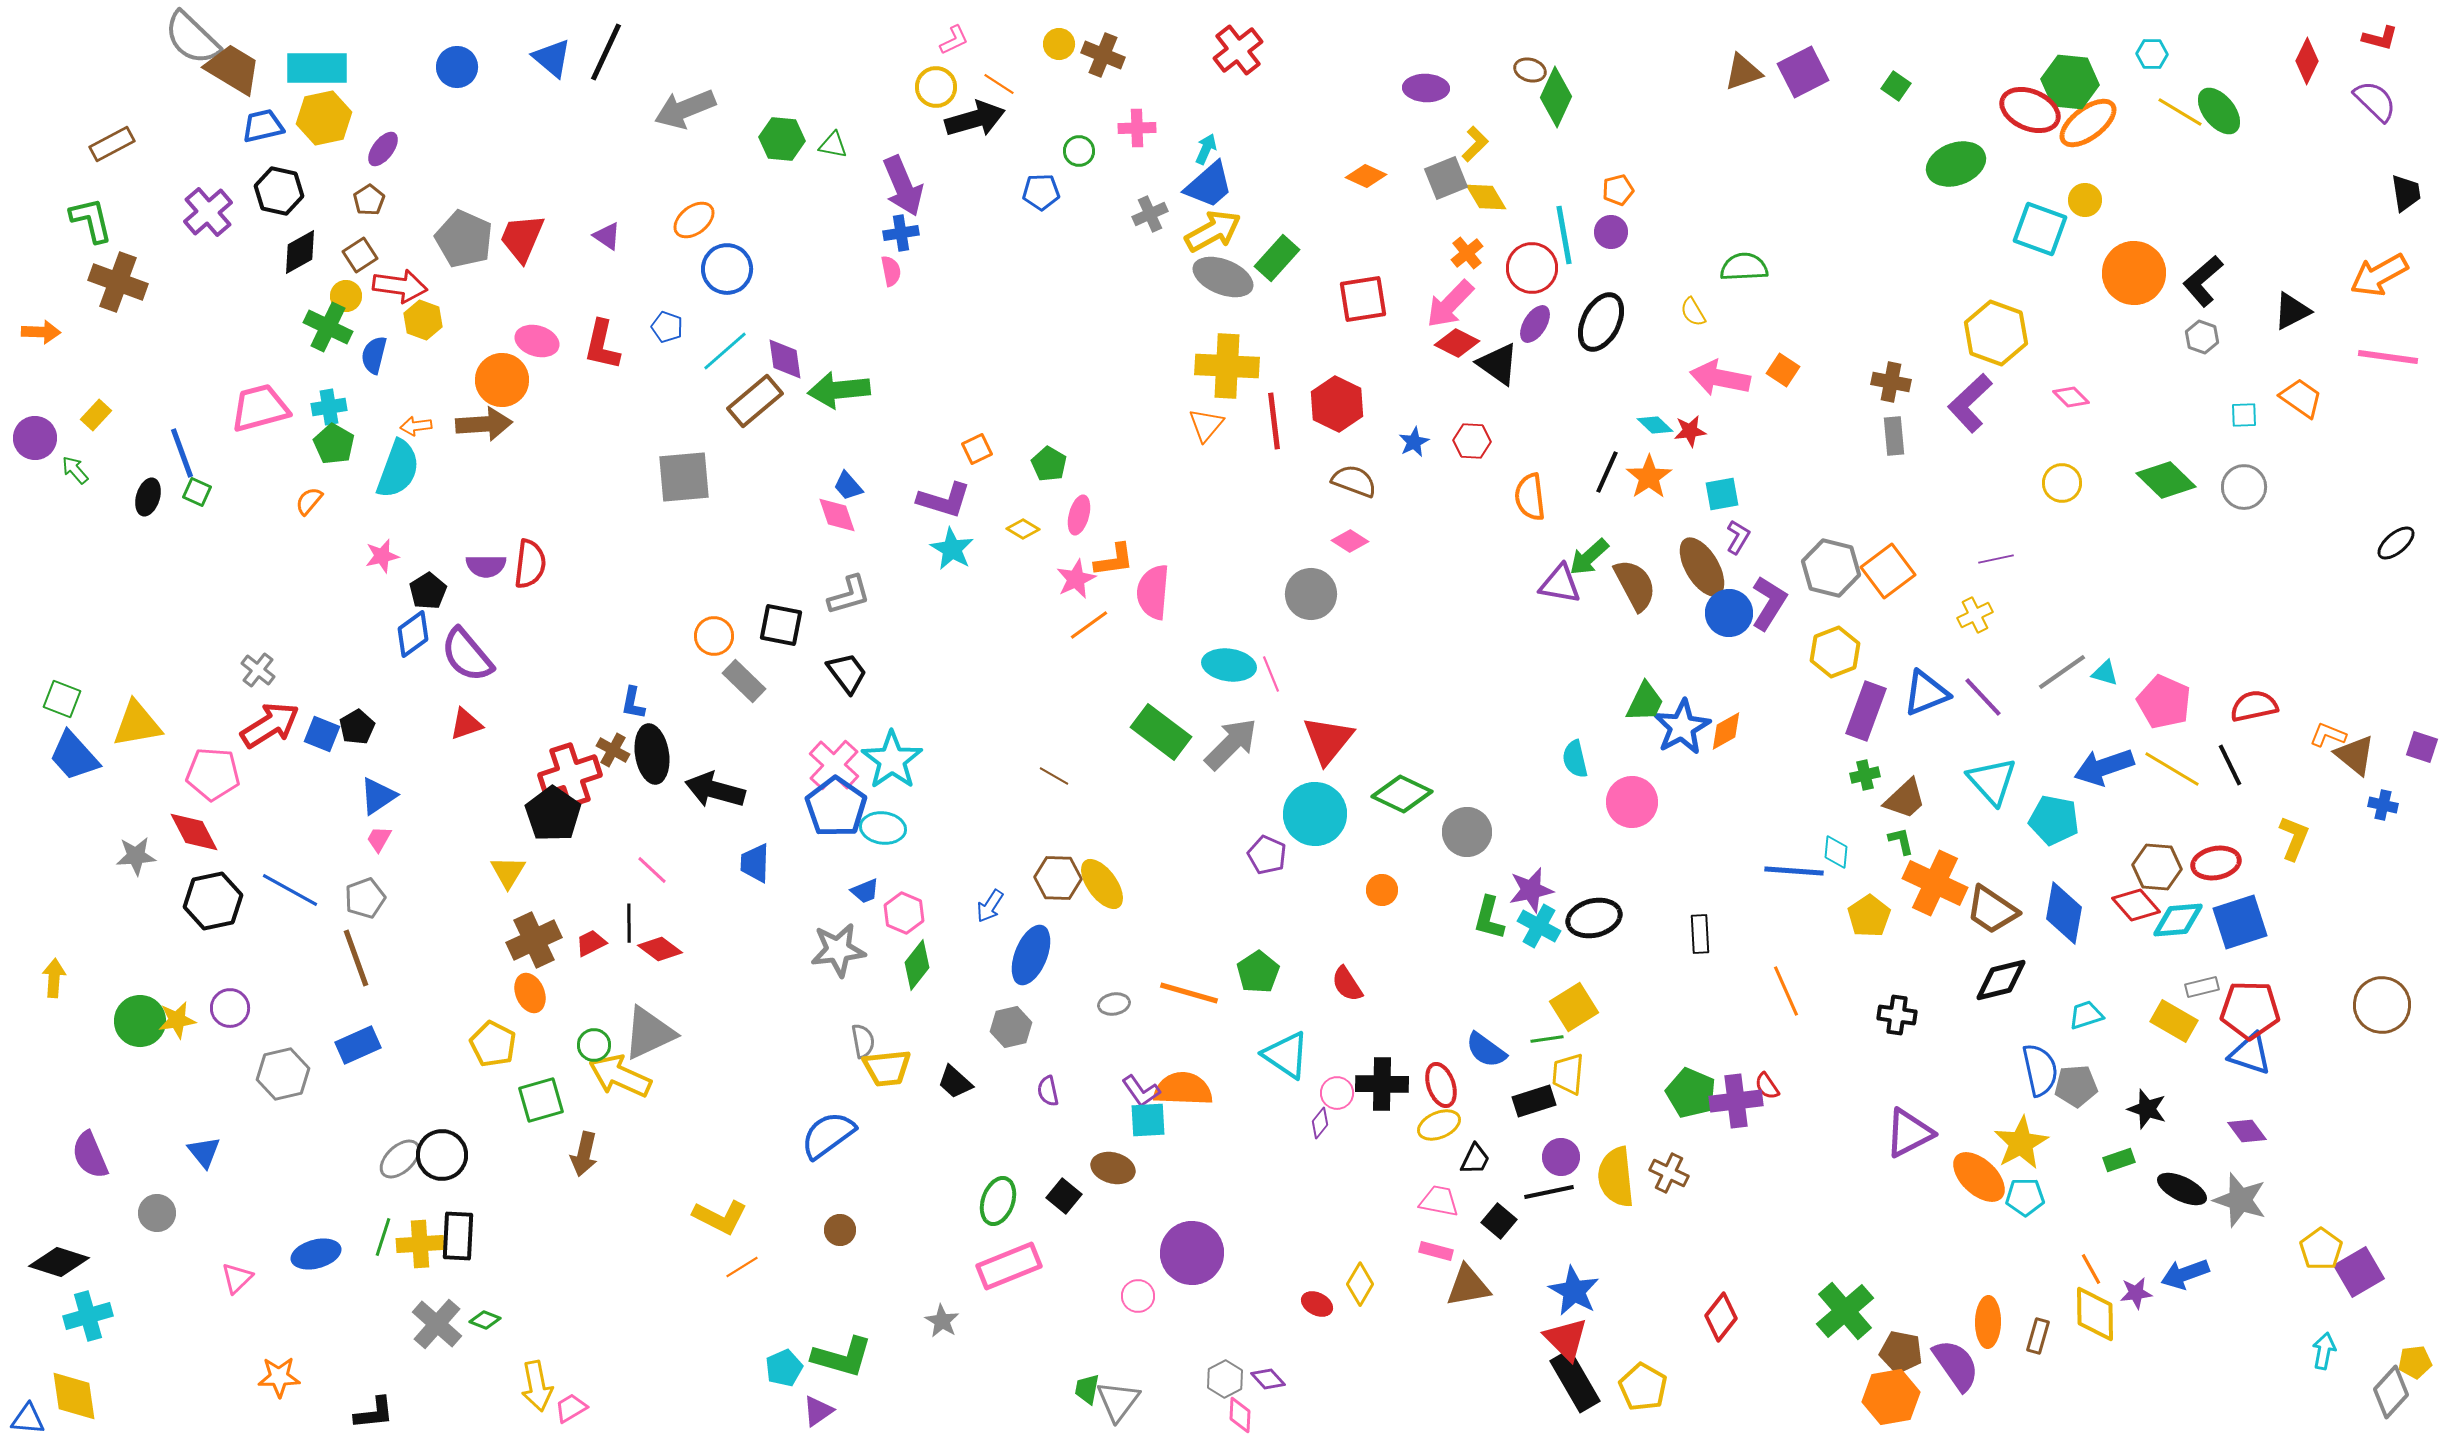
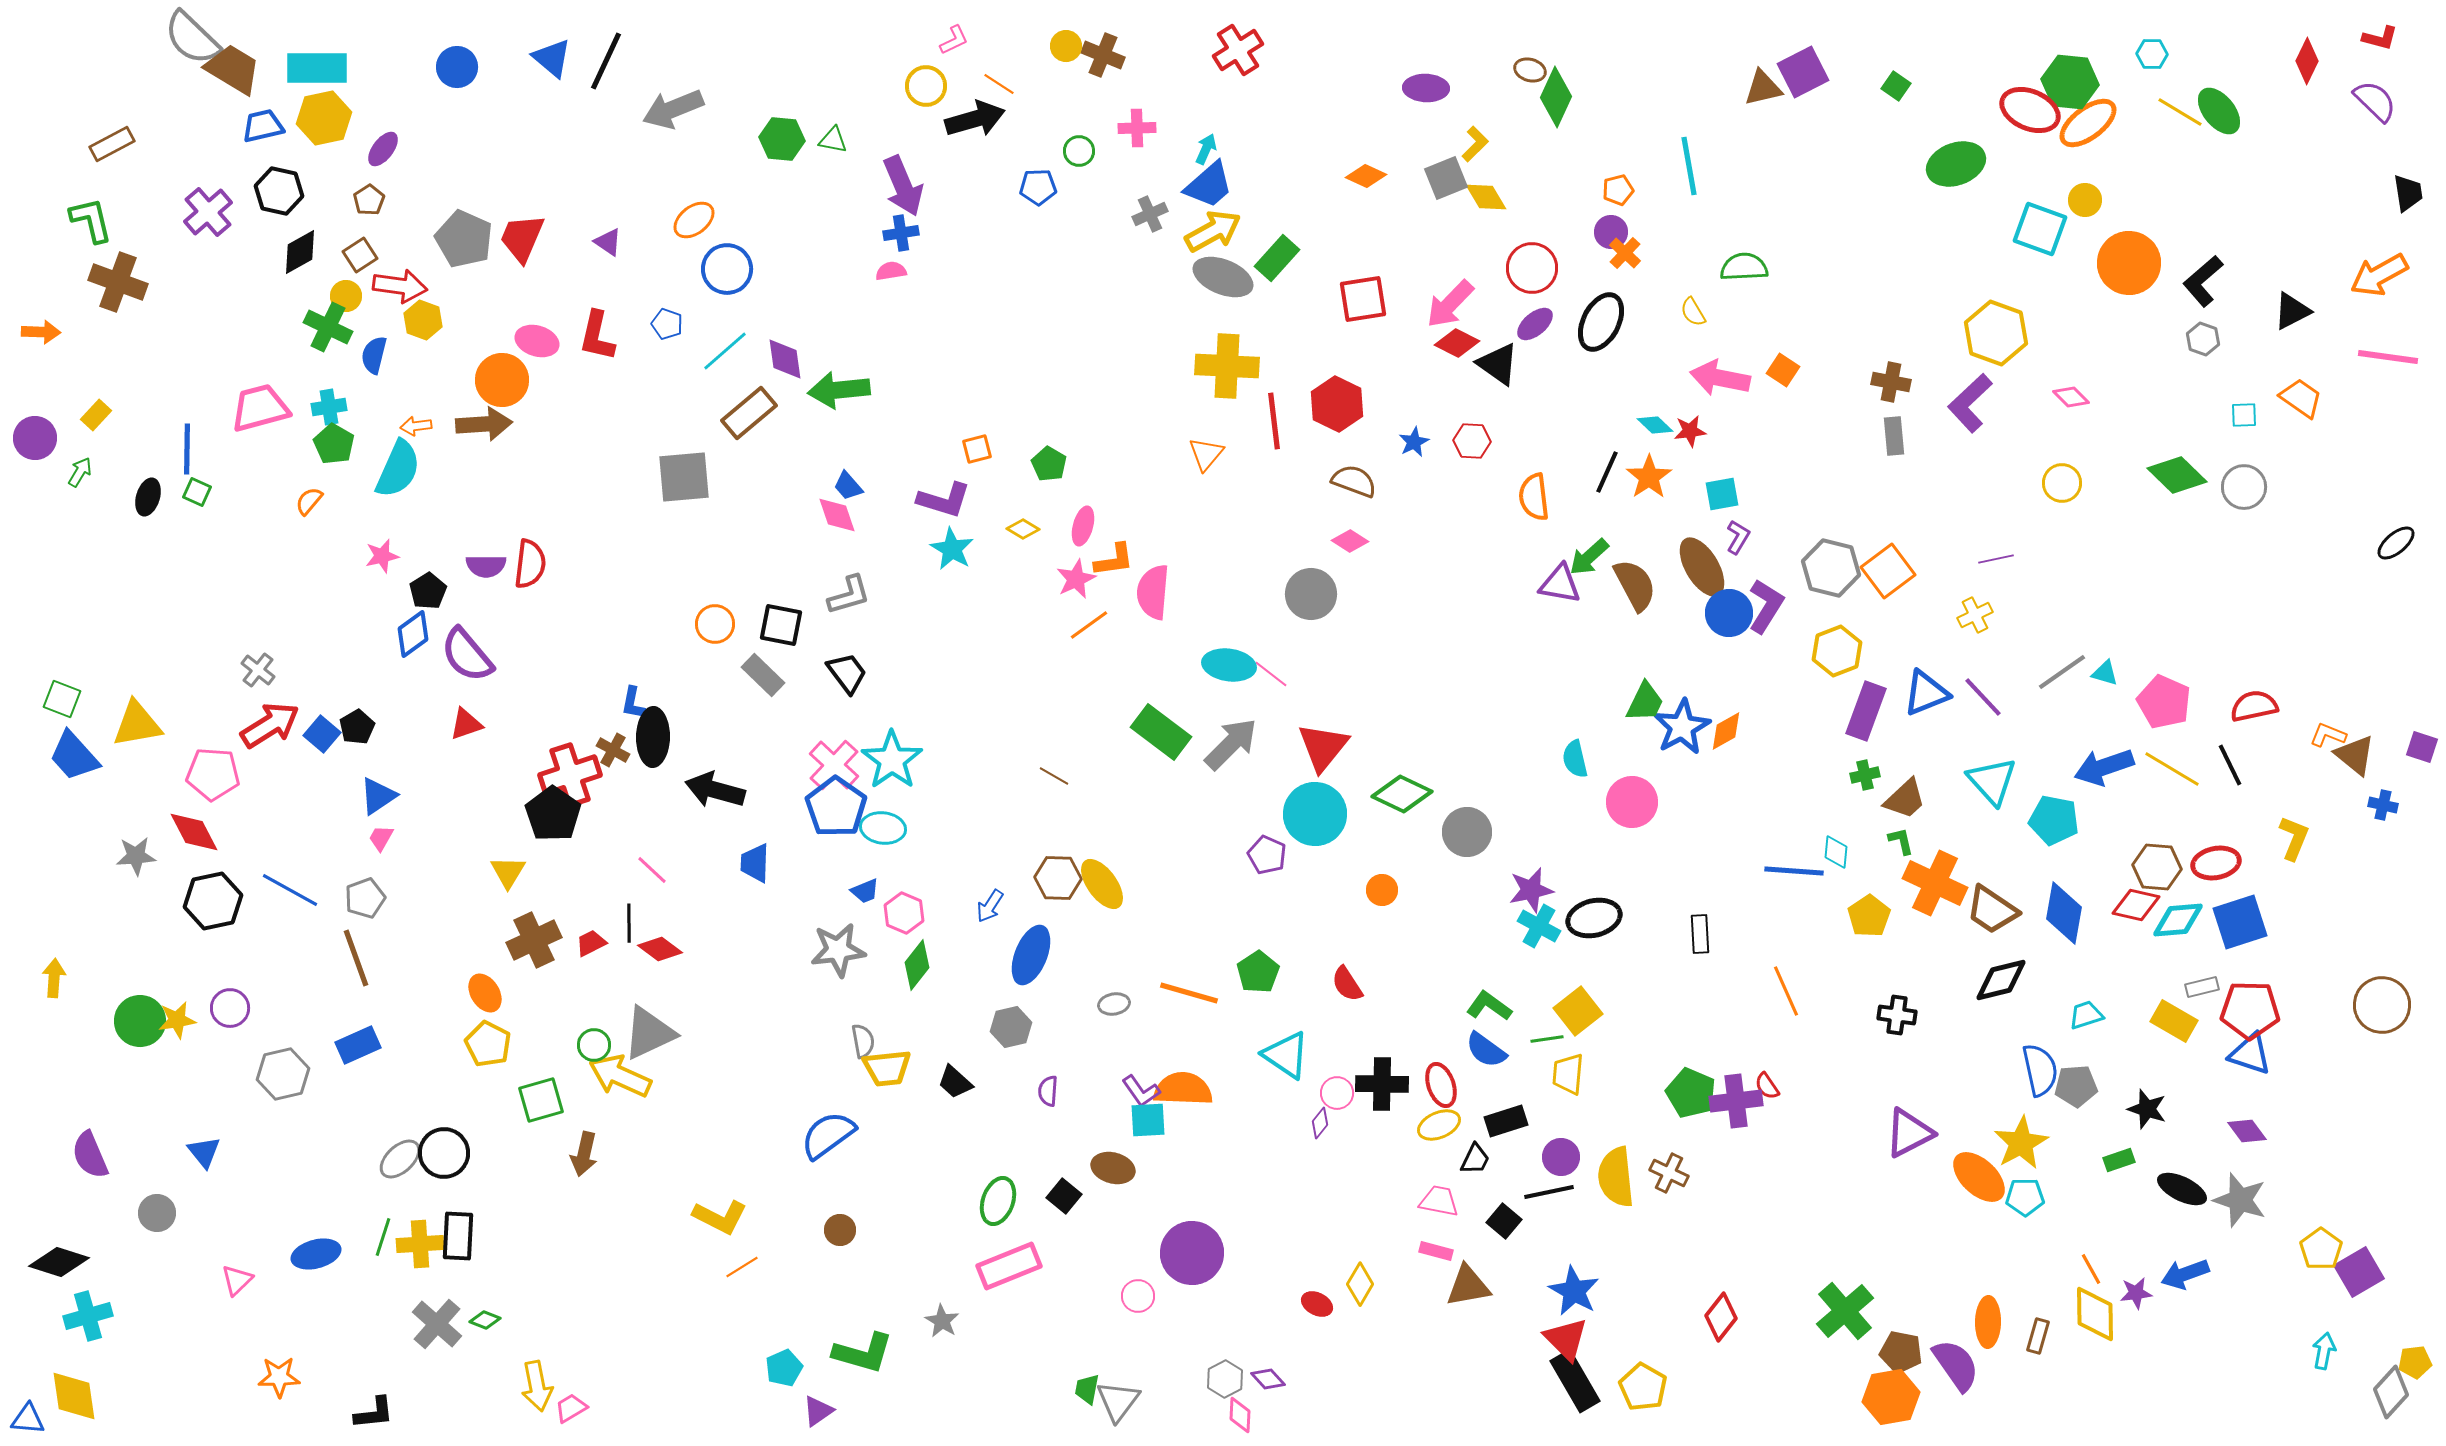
yellow circle at (1059, 44): moved 7 px right, 2 px down
red cross at (1238, 50): rotated 6 degrees clockwise
black line at (606, 52): moved 9 px down
brown triangle at (1743, 72): moved 20 px right, 16 px down; rotated 6 degrees clockwise
yellow circle at (936, 87): moved 10 px left, 1 px up
gray arrow at (685, 109): moved 12 px left
green triangle at (833, 145): moved 5 px up
blue pentagon at (1041, 192): moved 3 px left, 5 px up
black trapezoid at (2406, 193): moved 2 px right
cyan line at (1564, 235): moved 125 px right, 69 px up
purple triangle at (607, 236): moved 1 px right, 6 px down
orange cross at (1467, 253): moved 158 px right; rotated 8 degrees counterclockwise
pink semicircle at (891, 271): rotated 88 degrees counterclockwise
orange circle at (2134, 273): moved 5 px left, 10 px up
purple ellipse at (1535, 324): rotated 18 degrees clockwise
blue pentagon at (667, 327): moved 3 px up
gray hexagon at (2202, 337): moved 1 px right, 2 px down
red L-shape at (602, 345): moved 5 px left, 9 px up
brown rectangle at (755, 401): moved 6 px left, 12 px down
orange triangle at (1206, 425): moved 29 px down
orange square at (977, 449): rotated 12 degrees clockwise
blue line at (182, 453): moved 5 px right, 4 px up; rotated 21 degrees clockwise
cyan semicircle at (398, 469): rotated 4 degrees clockwise
green arrow at (75, 470): moved 5 px right, 2 px down; rotated 72 degrees clockwise
green diamond at (2166, 480): moved 11 px right, 5 px up
orange semicircle at (1530, 497): moved 4 px right
pink ellipse at (1079, 515): moved 4 px right, 11 px down
purple L-shape at (1769, 603): moved 3 px left, 3 px down
orange circle at (714, 636): moved 1 px right, 12 px up
yellow hexagon at (1835, 652): moved 2 px right, 1 px up
pink line at (1271, 674): rotated 30 degrees counterclockwise
gray rectangle at (744, 681): moved 19 px right, 6 px up
blue square at (322, 734): rotated 18 degrees clockwise
red triangle at (1328, 740): moved 5 px left, 7 px down
black ellipse at (652, 754): moved 1 px right, 17 px up; rotated 10 degrees clockwise
pink trapezoid at (379, 839): moved 2 px right, 1 px up
red diamond at (2136, 905): rotated 36 degrees counterclockwise
green L-shape at (1489, 918): moved 88 px down; rotated 111 degrees clockwise
orange ellipse at (530, 993): moved 45 px left; rotated 9 degrees counterclockwise
yellow square at (1574, 1007): moved 4 px right, 4 px down; rotated 6 degrees counterclockwise
yellow pentagon at (493, 1044): moved 5 px left
purple semicircle at (1048, 1091): rotated 16 degrees clockwise
black rectangle at (1534, 1101): moved 28 px left, 20 px down
black circle at (442, 1155): moved 2 px right, 2 px up
black square at (1499, 1221): moved 5 px right
pink triangle at (237, 1278): moved 2 px down
green L-shape at (842, 1357): moved 21 px right, 4 px up
